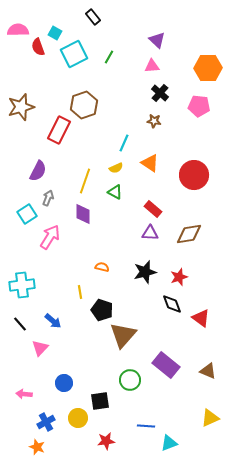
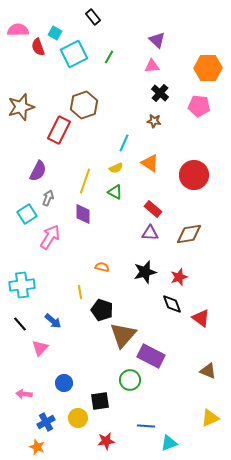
purple rectangle at (166, 365): moved 15 px left, 9 px up; rotated 12 degrees counterclockwise
